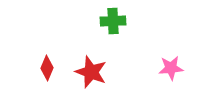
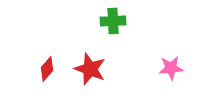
red diamond: moved 1 px down; rotated 20 degrees clockwise
red star: moved 1 px left, 3 px up
